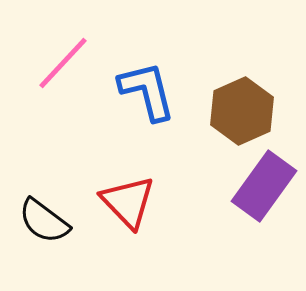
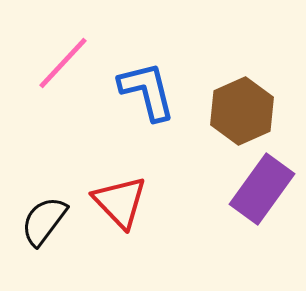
purple rectangle: moved 2 px left, 3 px down
red triangle: moved 8 px left
black semicircle: rotated 90 degrees clockwise
